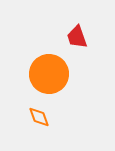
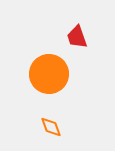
orange diamond: moved 12 px right, 10 px down
